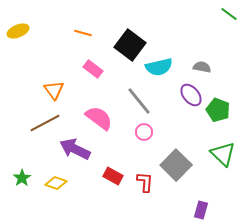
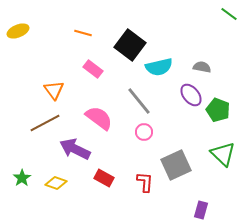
gray square: rotated 20 degrees clockwise
red rectangle: moved 9 px left, 2 px down
